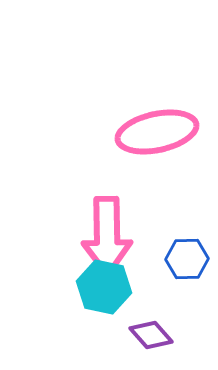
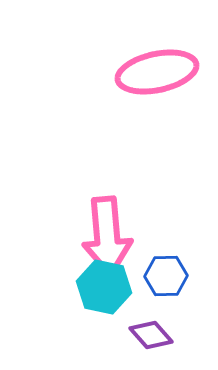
pink ellipse: moved 60 px up
pink arrow: rotated 4 degrees counterclockwise
blue hexagon: moved 21 px left, 17 px down
